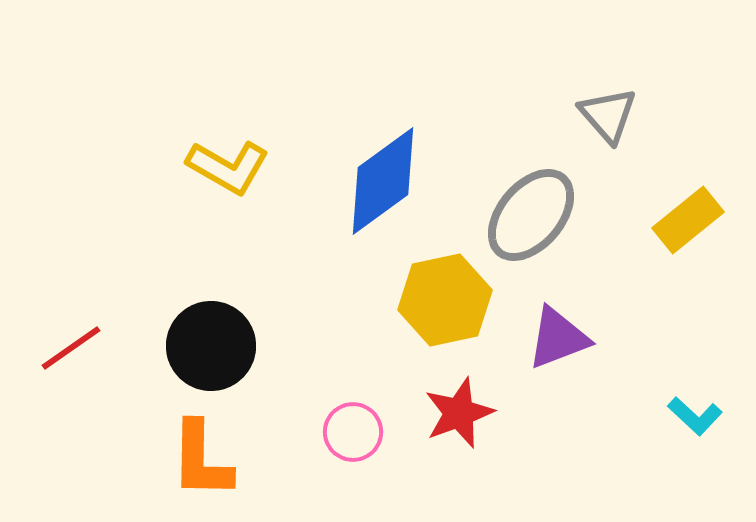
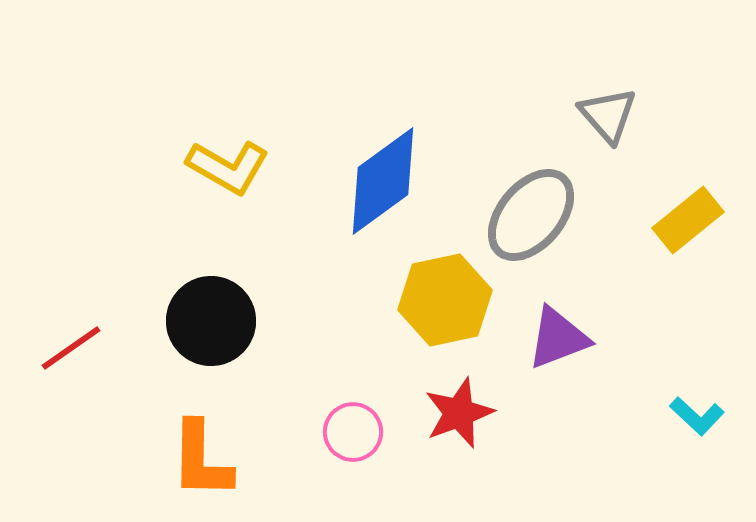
black circle: moved 25 px up
cyan L-shape: moved 2 px right
